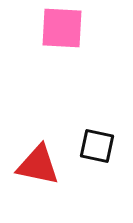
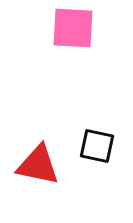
pink square: moved 11 px right
